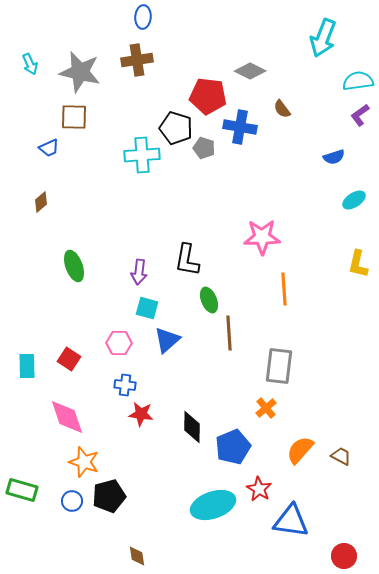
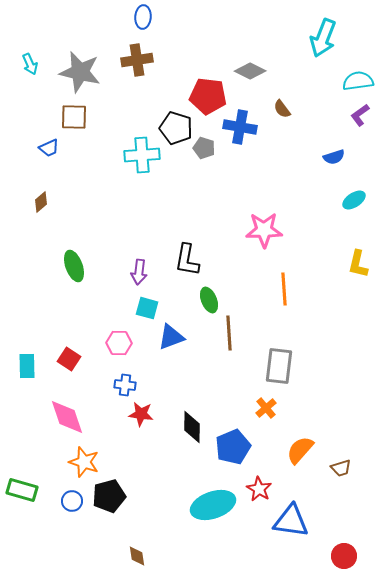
pink star at (262, 237): moved 2 px right, 7 px up
blue triangle at (167, 340): moved 4 px right, 3 px up; rotated 20 degrees clockwise
brown trapezoid at (341, 456): moved 12 px down; rotated 135 degrees clockwise
